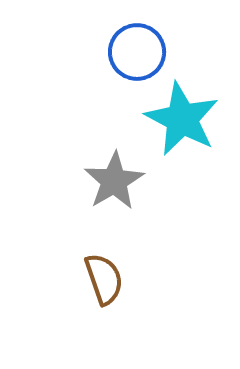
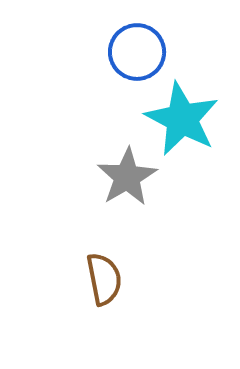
gray star: moved 13 px right, 4 px up
brown semicircle: rotated 8 degrees clockwise
